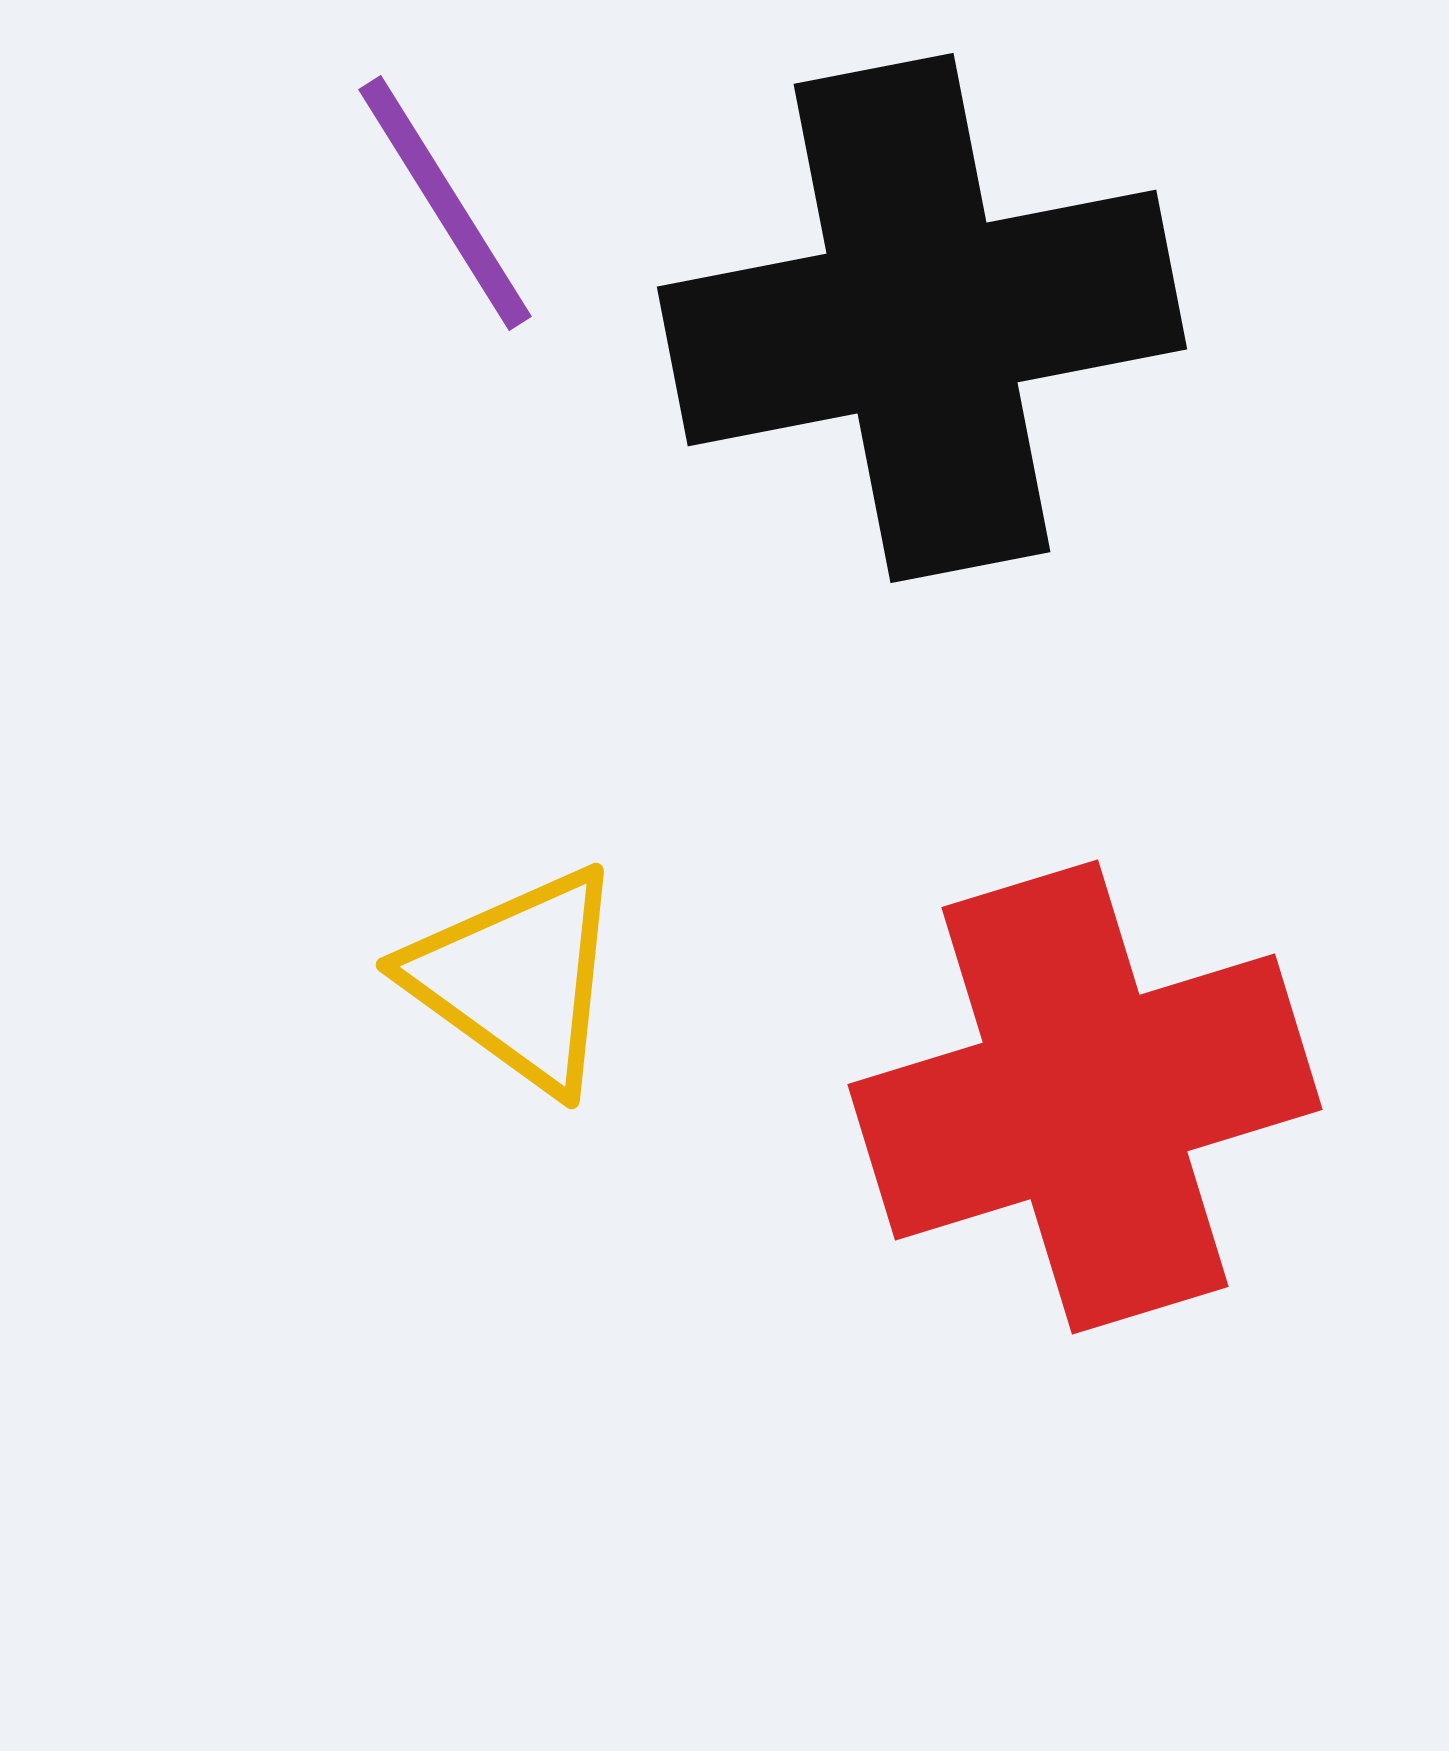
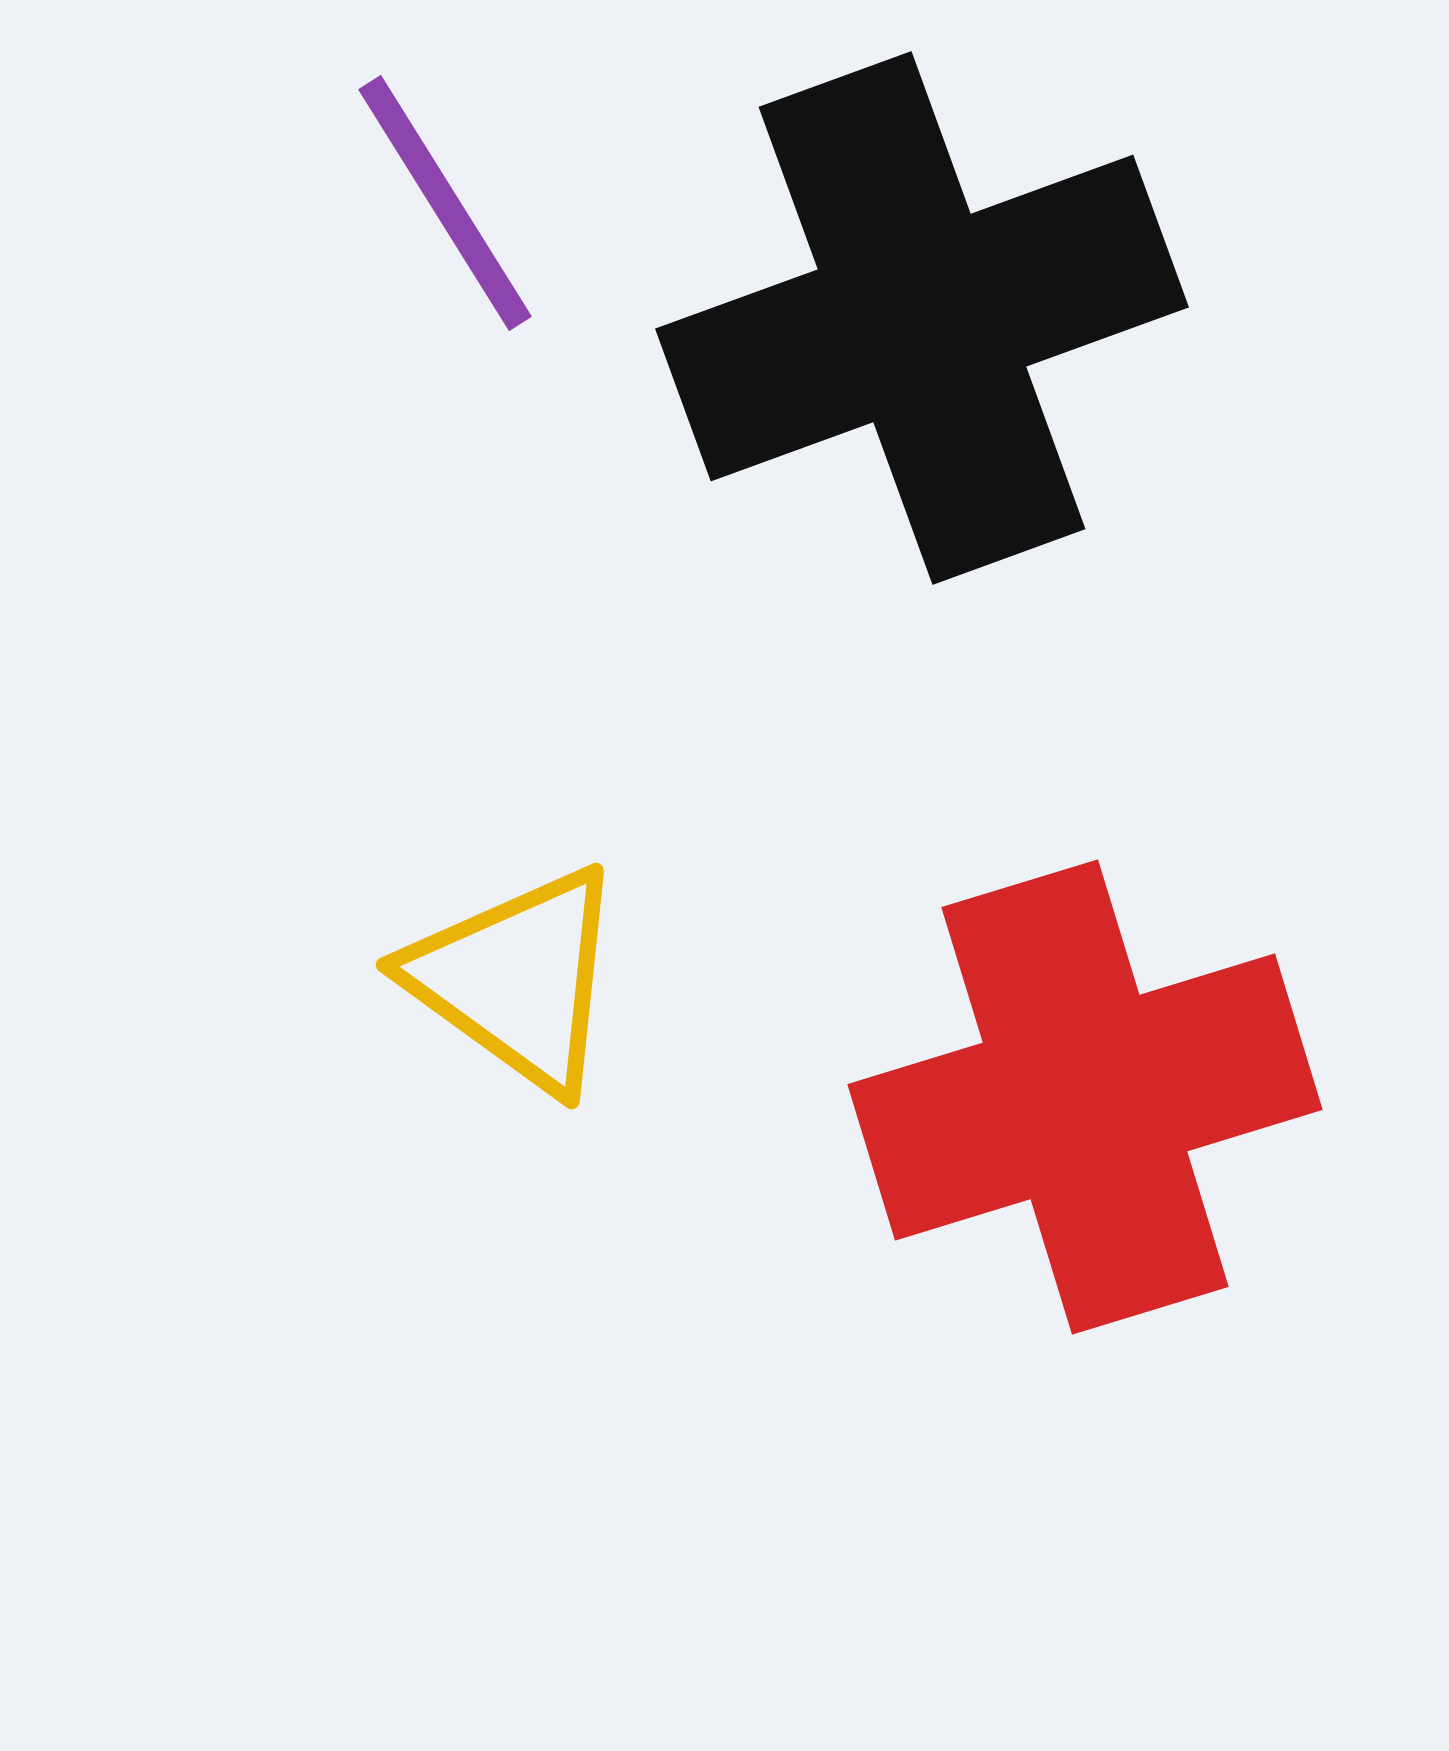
black cross: rotated 9 degrees counterclockwise
